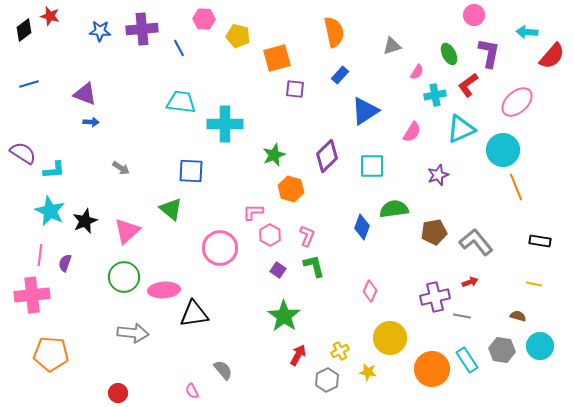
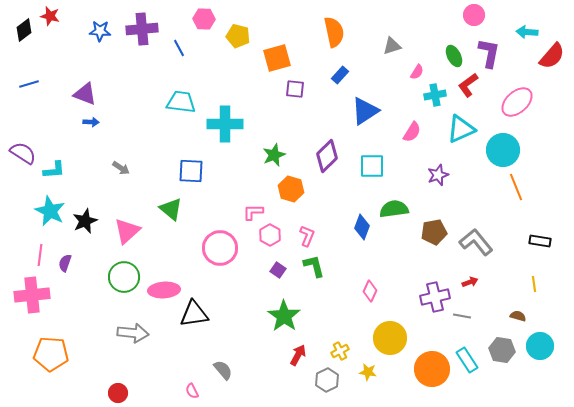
green ellipse at (449, 54): moved 5 px right, 2 px down
yellow line at (534, 284): rotated 70 degrees clockwise
